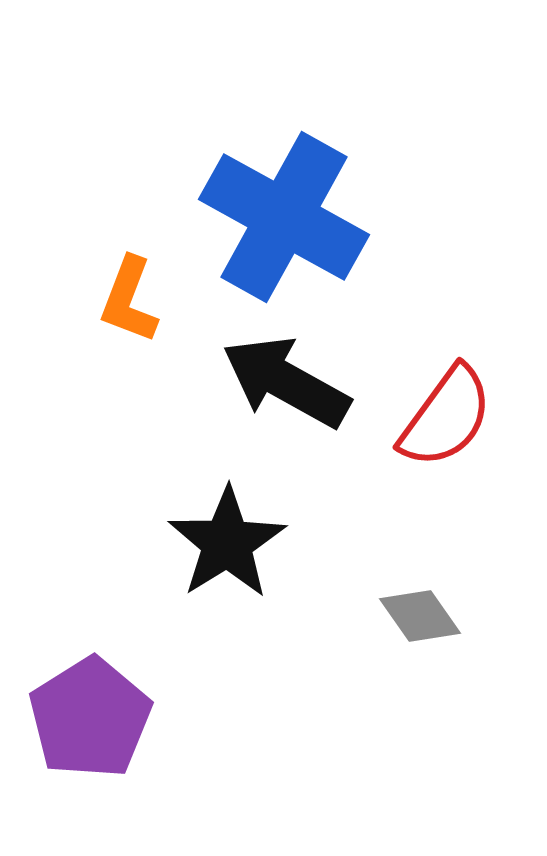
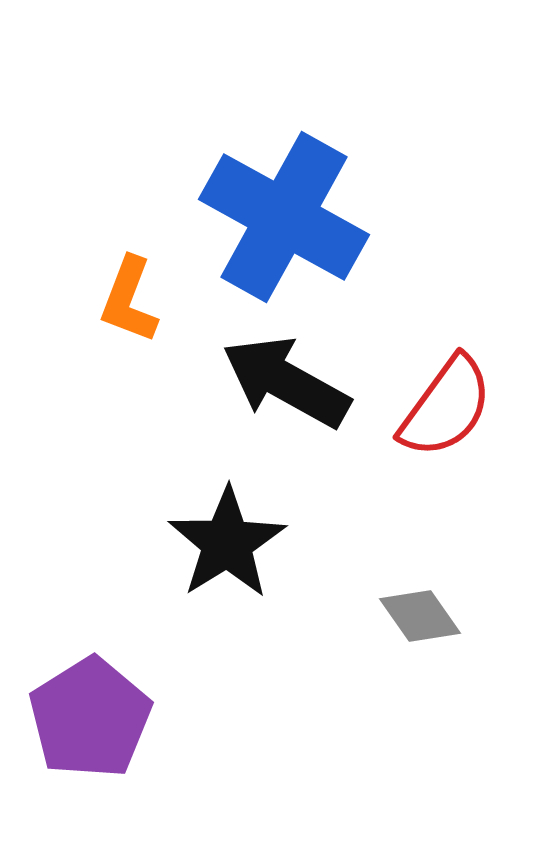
red semicircle: moved 10 px up
